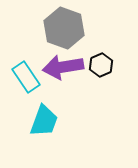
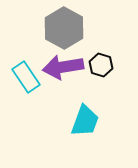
gray hexagon: rotated 9 degrees clockwise
black hexagon: rotated 20 degrees counterclockwise
cyan trapezoid: moved 41 px right
